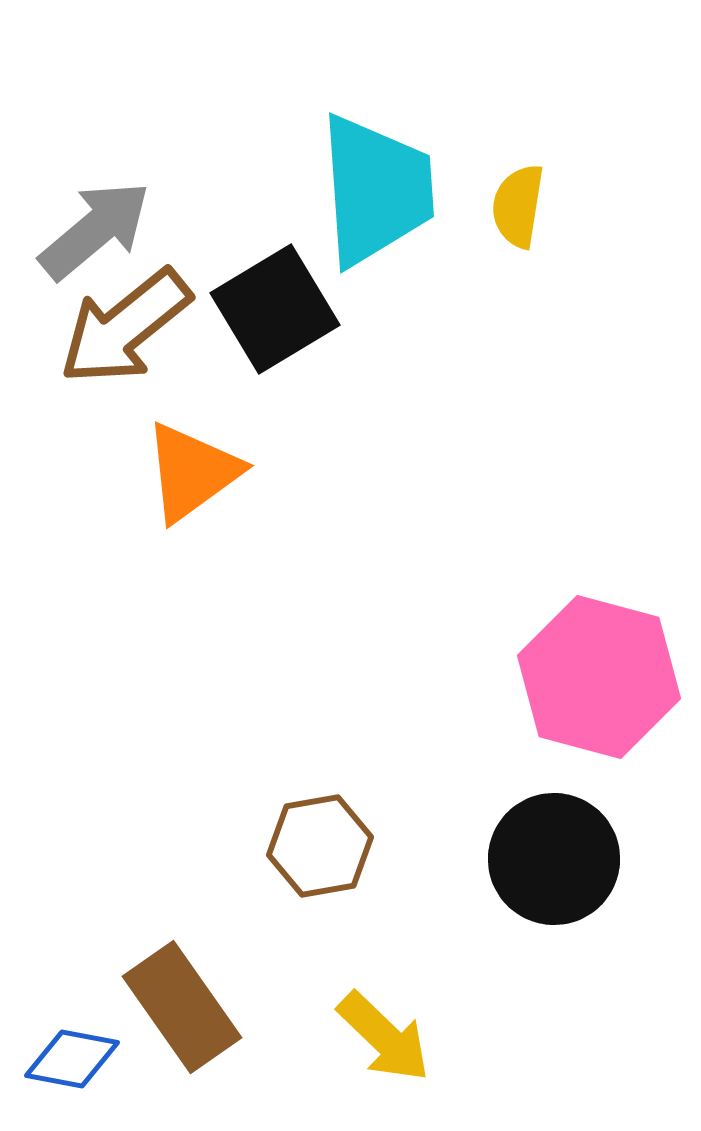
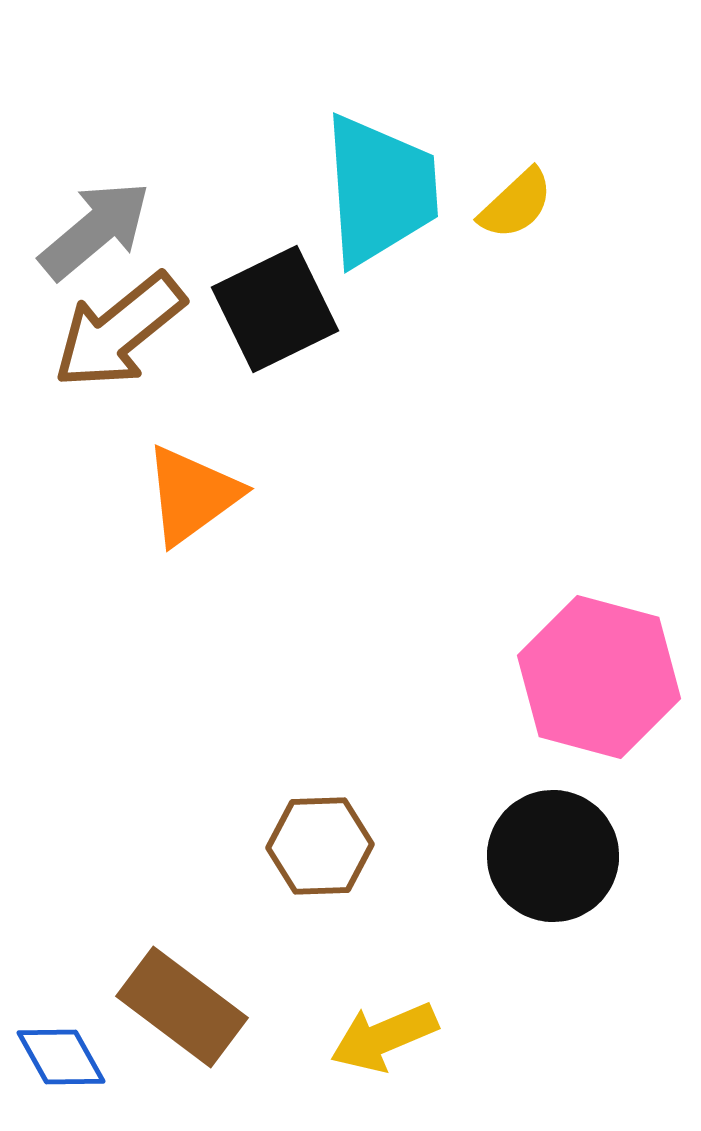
cyan trapezoid: moved 4 px right
yellow semicircle: moved 2 px left, 2 px up; rotated 142 degrees counterclockwise
black square: rotated 5 degrees clockwise
brown arrow: moved 6 px left, 4 px down
orange triangle: moved 23 px down
brown hexagon: rotated 8 degrees clockwise
black circle: moved 1 px left, 3 px up
brown rectangle: rotated 18 degrees counterclockwise
yellow arrow: rotated 113 degrees clockwise
blue diamond: moved 11 px left, 2 px up; rotated 50 degrees clockwise
